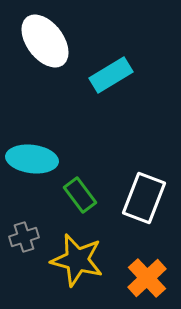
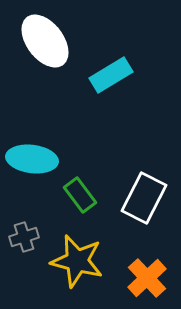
white rectangle: rotated 6 degrees clockwise
yellow star: moved 1 px down
